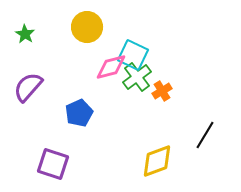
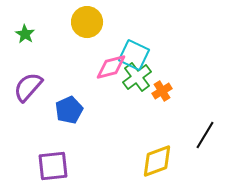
yellow circle: moved 5 px up
cyan square: moved 1 px right
blue pentagon: moved 10 px left, 3 px up
purple square: moved 2 px down; rotated 24 degrees counterclockwise
